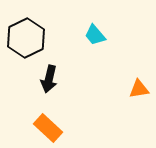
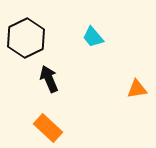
cyan trapezoid: moved 2 px left, 2 px down
black arrow: rotated 144 degrees clockwise
orange triangle: moved 2 px left
